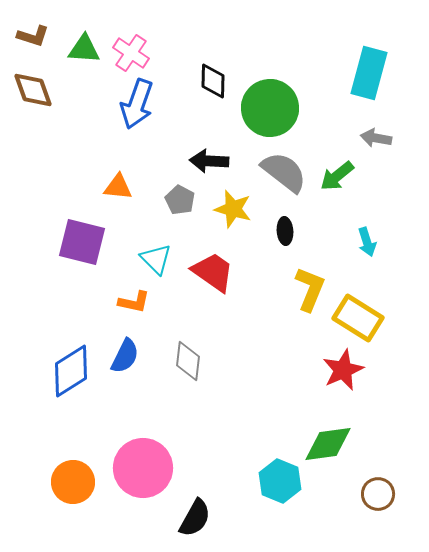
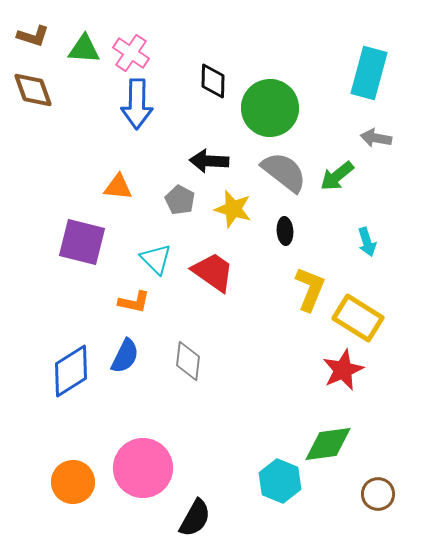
blue arrow: rotated 18 degrees counterclockwise
